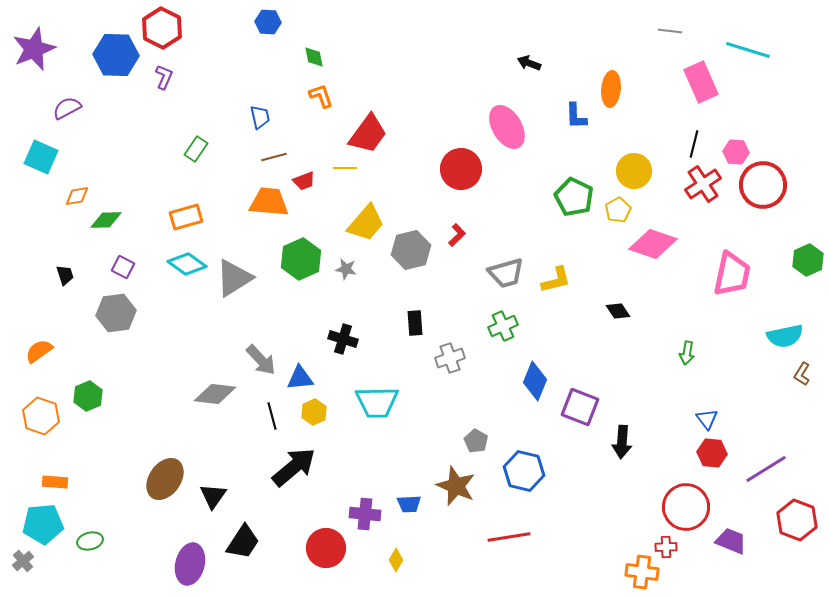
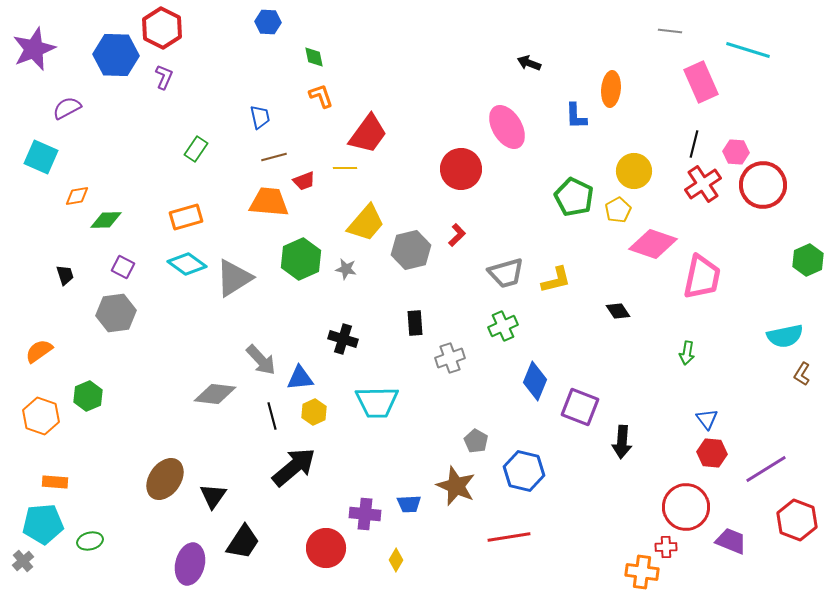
pink trapezoid at (732, 274): moved 30 px left, 3 px down
